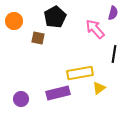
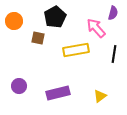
pink arrow: moved 1 px right, 1 px up
yellow rectangle: moved 4 px left, 23 px up
yellow triangle: moved 1 px right, 8 px down
purple circle: moved 2 px left, 13 px up
